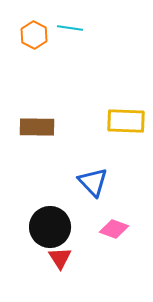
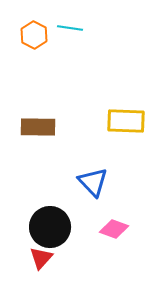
brown rectangle: moved 1 px right
red triangle: moved 19 px left; rotated 15 degrees clockwise
